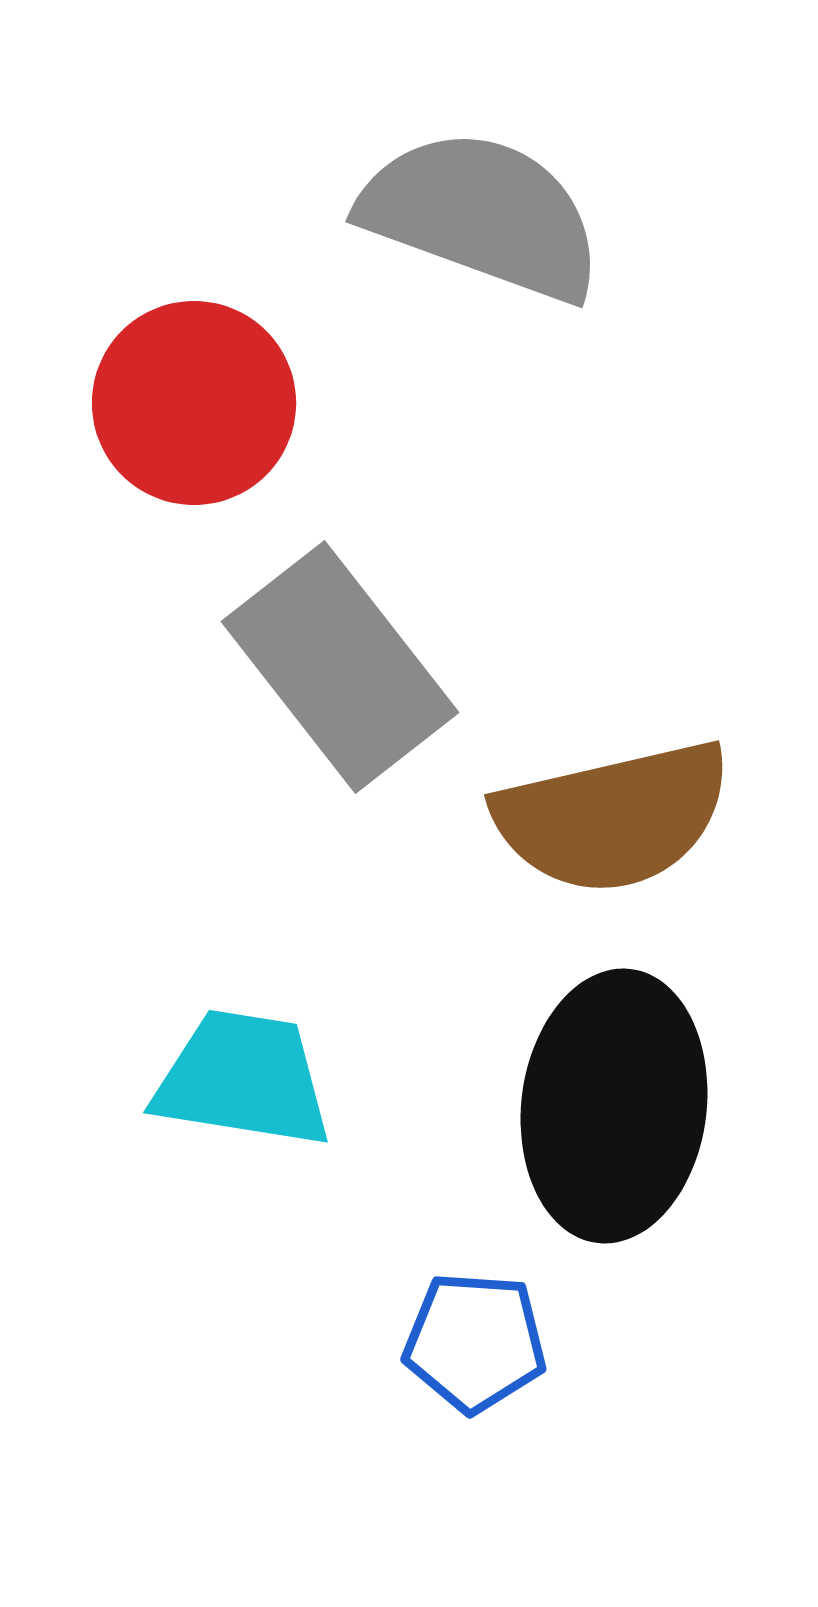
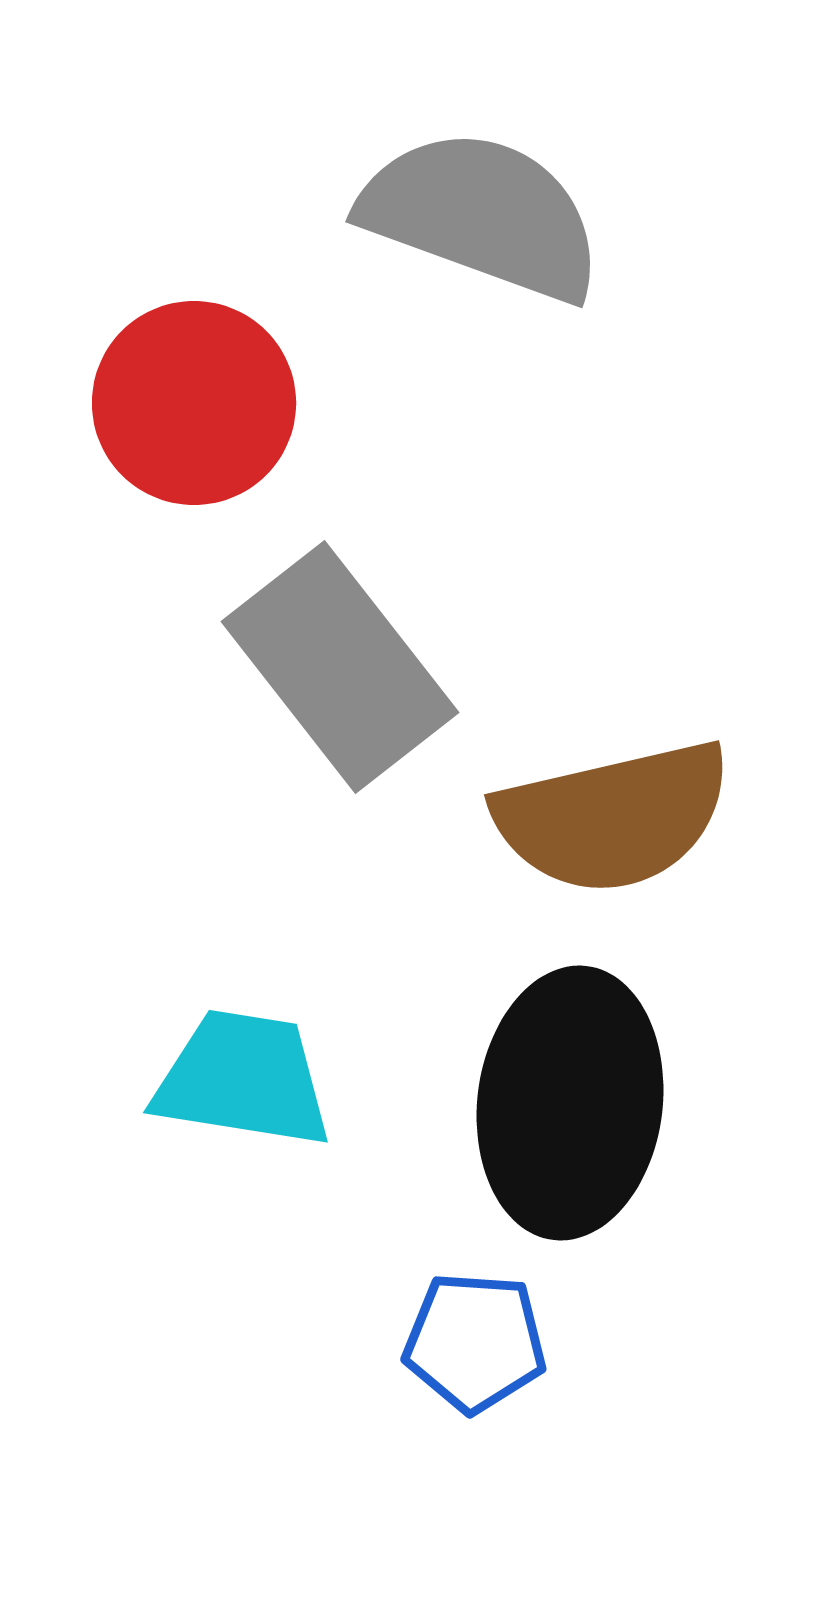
black ellipse: moved 44 px left, 3 px up
